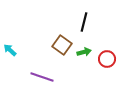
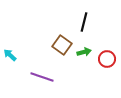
cyan arrow: moved 5 px down
